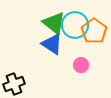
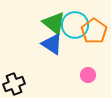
pink circle: moved 7 px right, 10 px down
